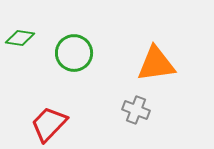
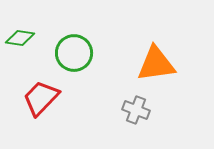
red trapezoid: moved 8 px left, 26 px up
